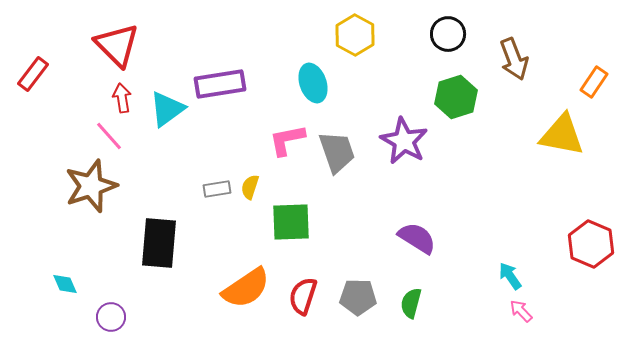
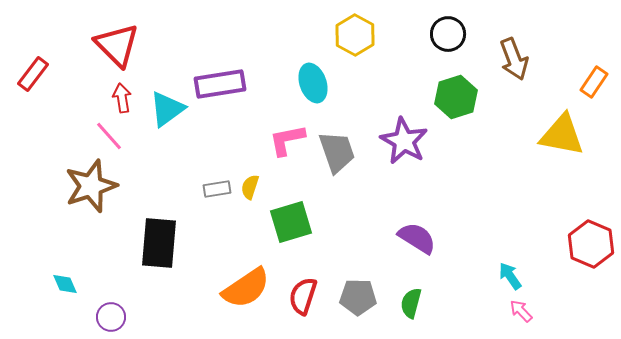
green square: rotated 15 degrees counterclockwise
